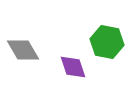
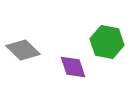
gray diamond: rotated 16 degrees counterclockwise
